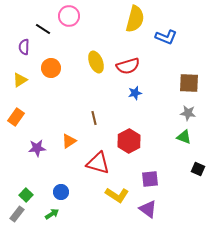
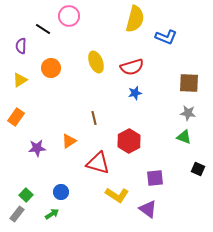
purple semicircle: moved 3 px left, 1 px up
red semicircle: moved 4 px right, 1 px down
purple square: moved 5 px right, 1 px up
